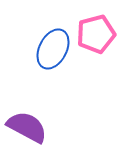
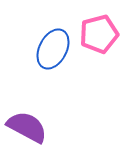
pink pentagon: moved 3 px right
